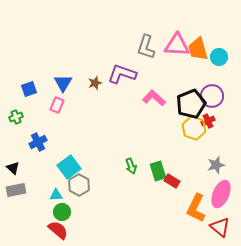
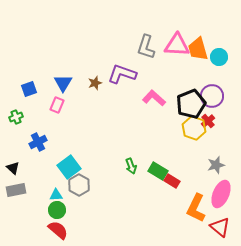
red cross: rotated 16 degrees counterclockwise
green rectangle: rotated 42 degrees counterclockwise
green circle: moved 5 px left, 2 px up
